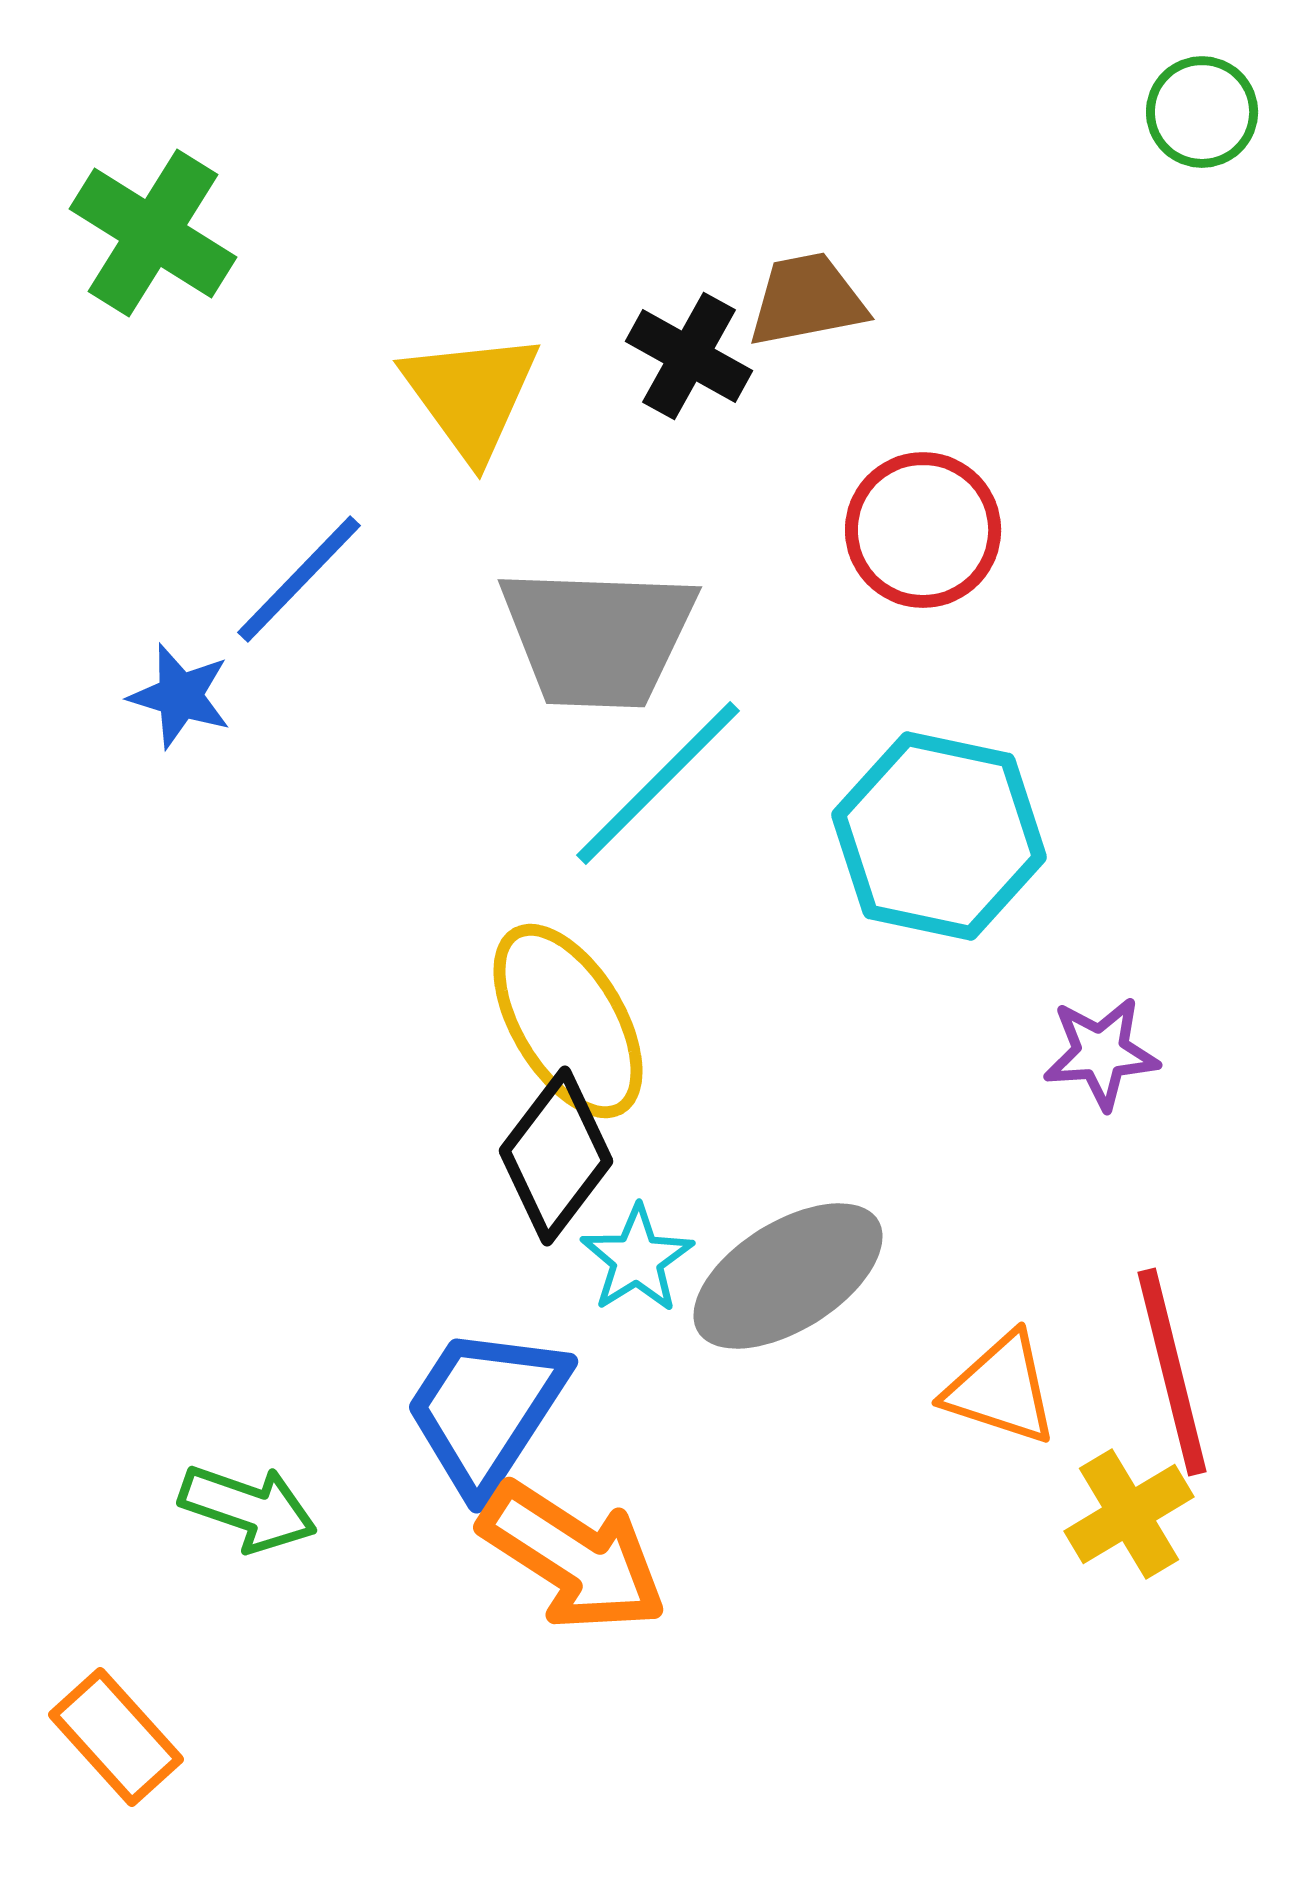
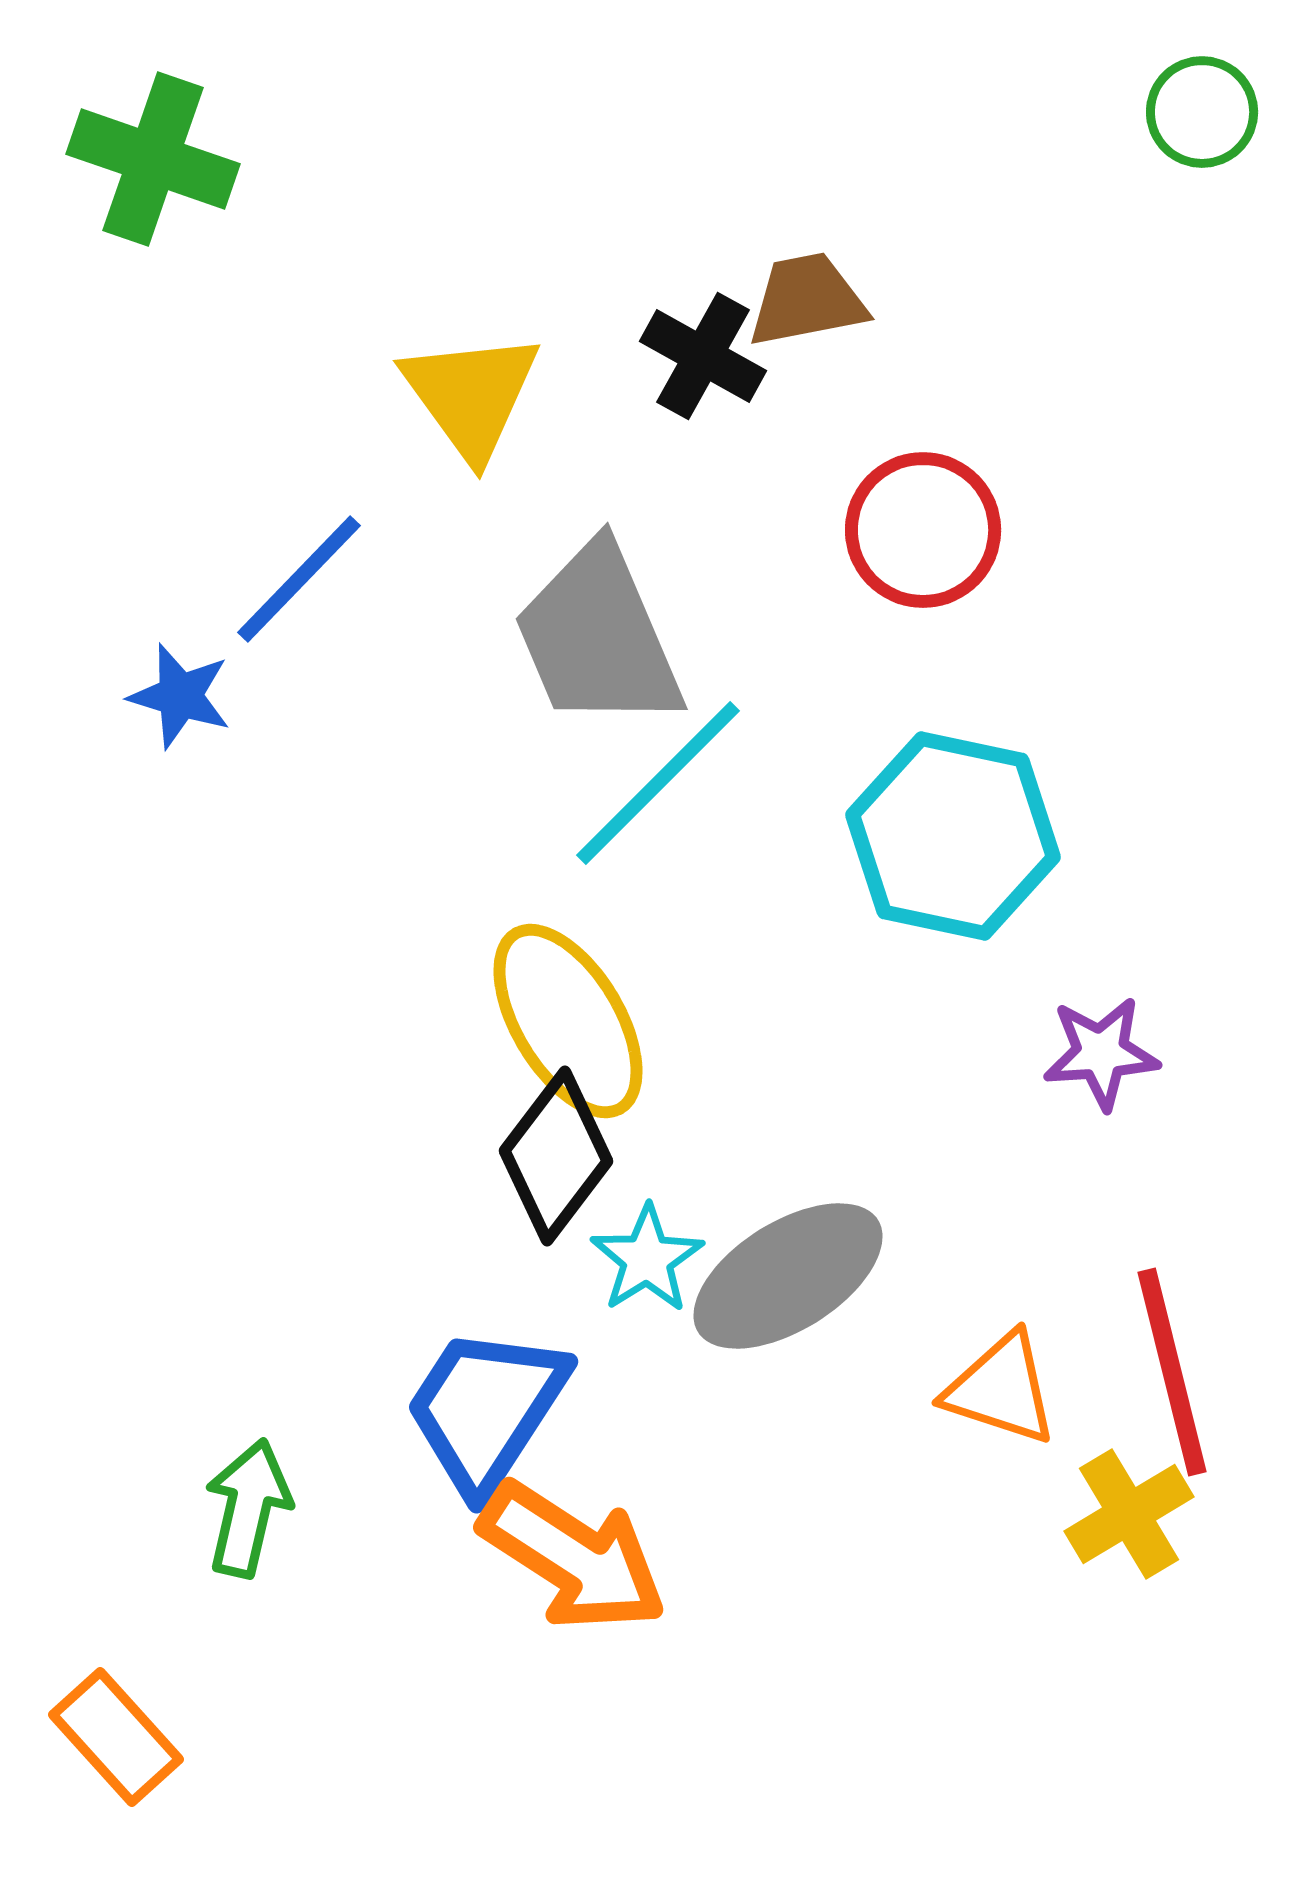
green cross: moved 74 px up; rotated 13 degrees counterclockwise
black cross: moved 14 px right
gray trapezoid: rotated 65 degrees clockwise
cyan hexagon: moved 14 px right
cyan star: moved 10 px right
green arrow: rotated 96 degrees counterclockwise
